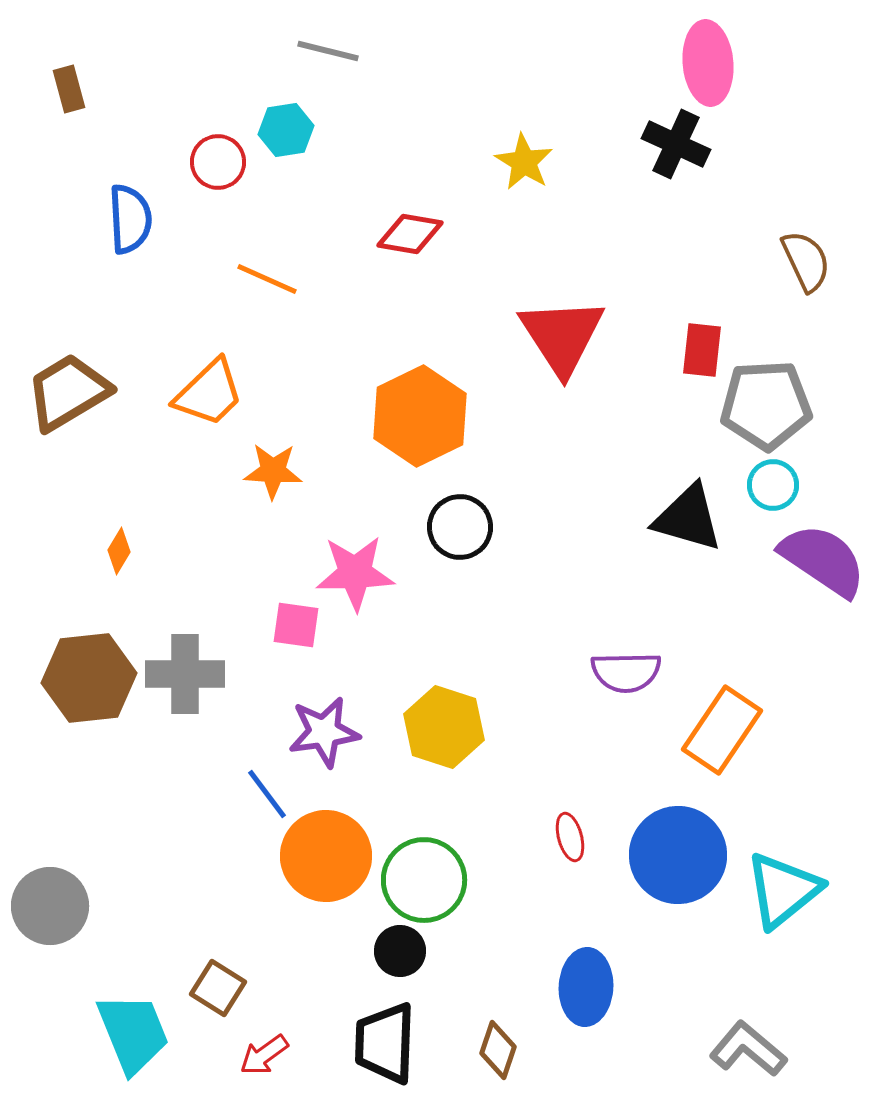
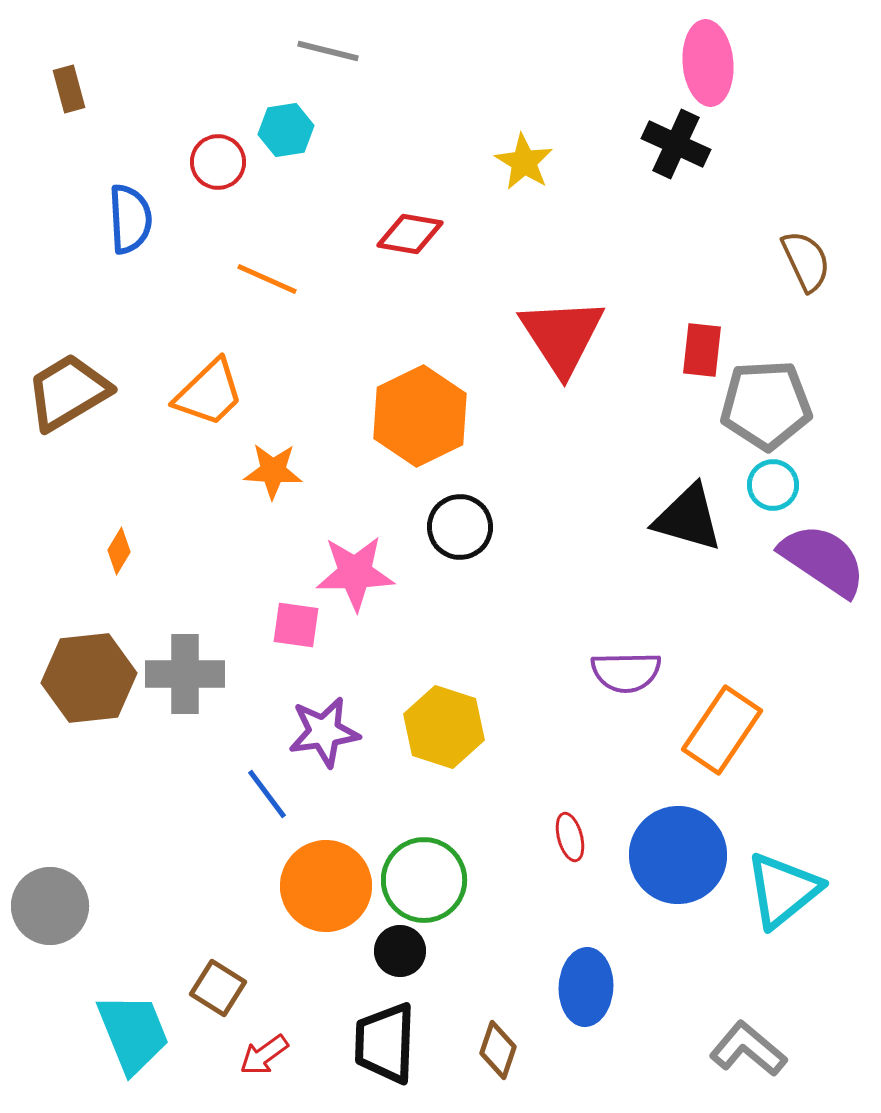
orange circle at (326, 856): moved 30 px down
